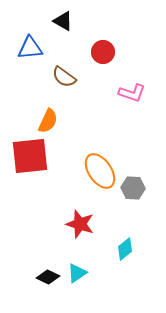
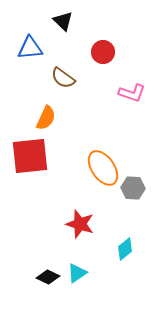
black triangle: rotated 15 degrees clockwise
brown semicircle: moved 1 px left, 1 px down
orange semicircle: moved 2 px left, 3 px up
orange ellipse: moved 3 px right, 3 px up
